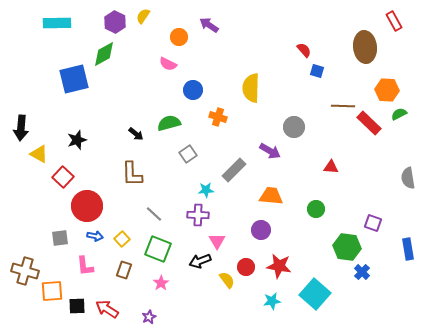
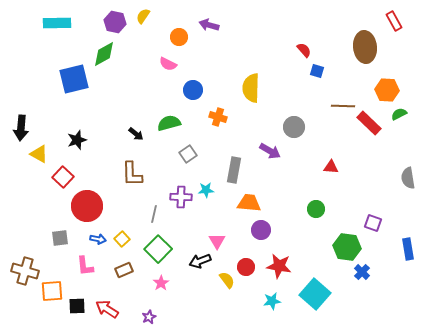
purple hexagon at (115, 22): rotated 15 degrees counterclockwise
purple arrow at (209, 25): rotated 18 degrees counterclockwise
gray rectangle at (234, 170): rotated 35 degrees counterclockwise
orange trapezoid at (271, 196): moved 22 px left, 7 px down
gray line at (154, 214): rotated 60 degrees clockwise
purple cross at (198, 215): moved 17 px left, 18 px up
blue arrow at (95, 236): moved 3 px right, 3 px down
green square at (158, 249): rotated 24 degrees clockwise
brown rectangle at (124, 270): rotated 48 degrees clockwise
